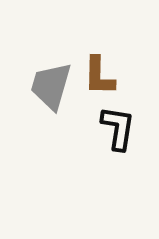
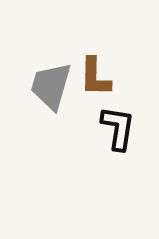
brown L-shape: moved 4 px left, 1 px down
